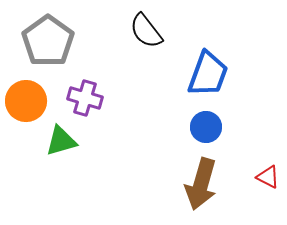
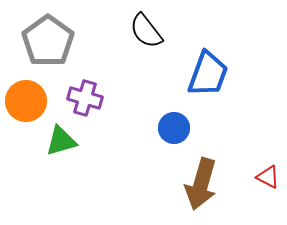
blue circle: moved 32 px left, 1 px down
